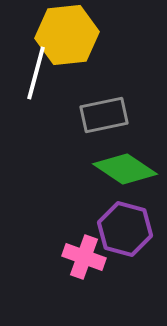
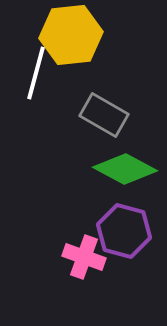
yellow hexagon: moved 4 px right
gray rectangle: rotated 42 degrees clockwise
green diamond: rotated 6 degrees counterclockwise
purple hexagon: moved 1 px left, 2 px down
